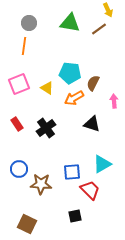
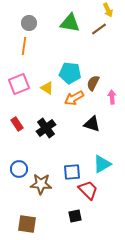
pink arrow: moved 2 px left, 4 px up
red trapezoid: moved 2 px left
brown square: rotated 18 degrees counterclockwise
